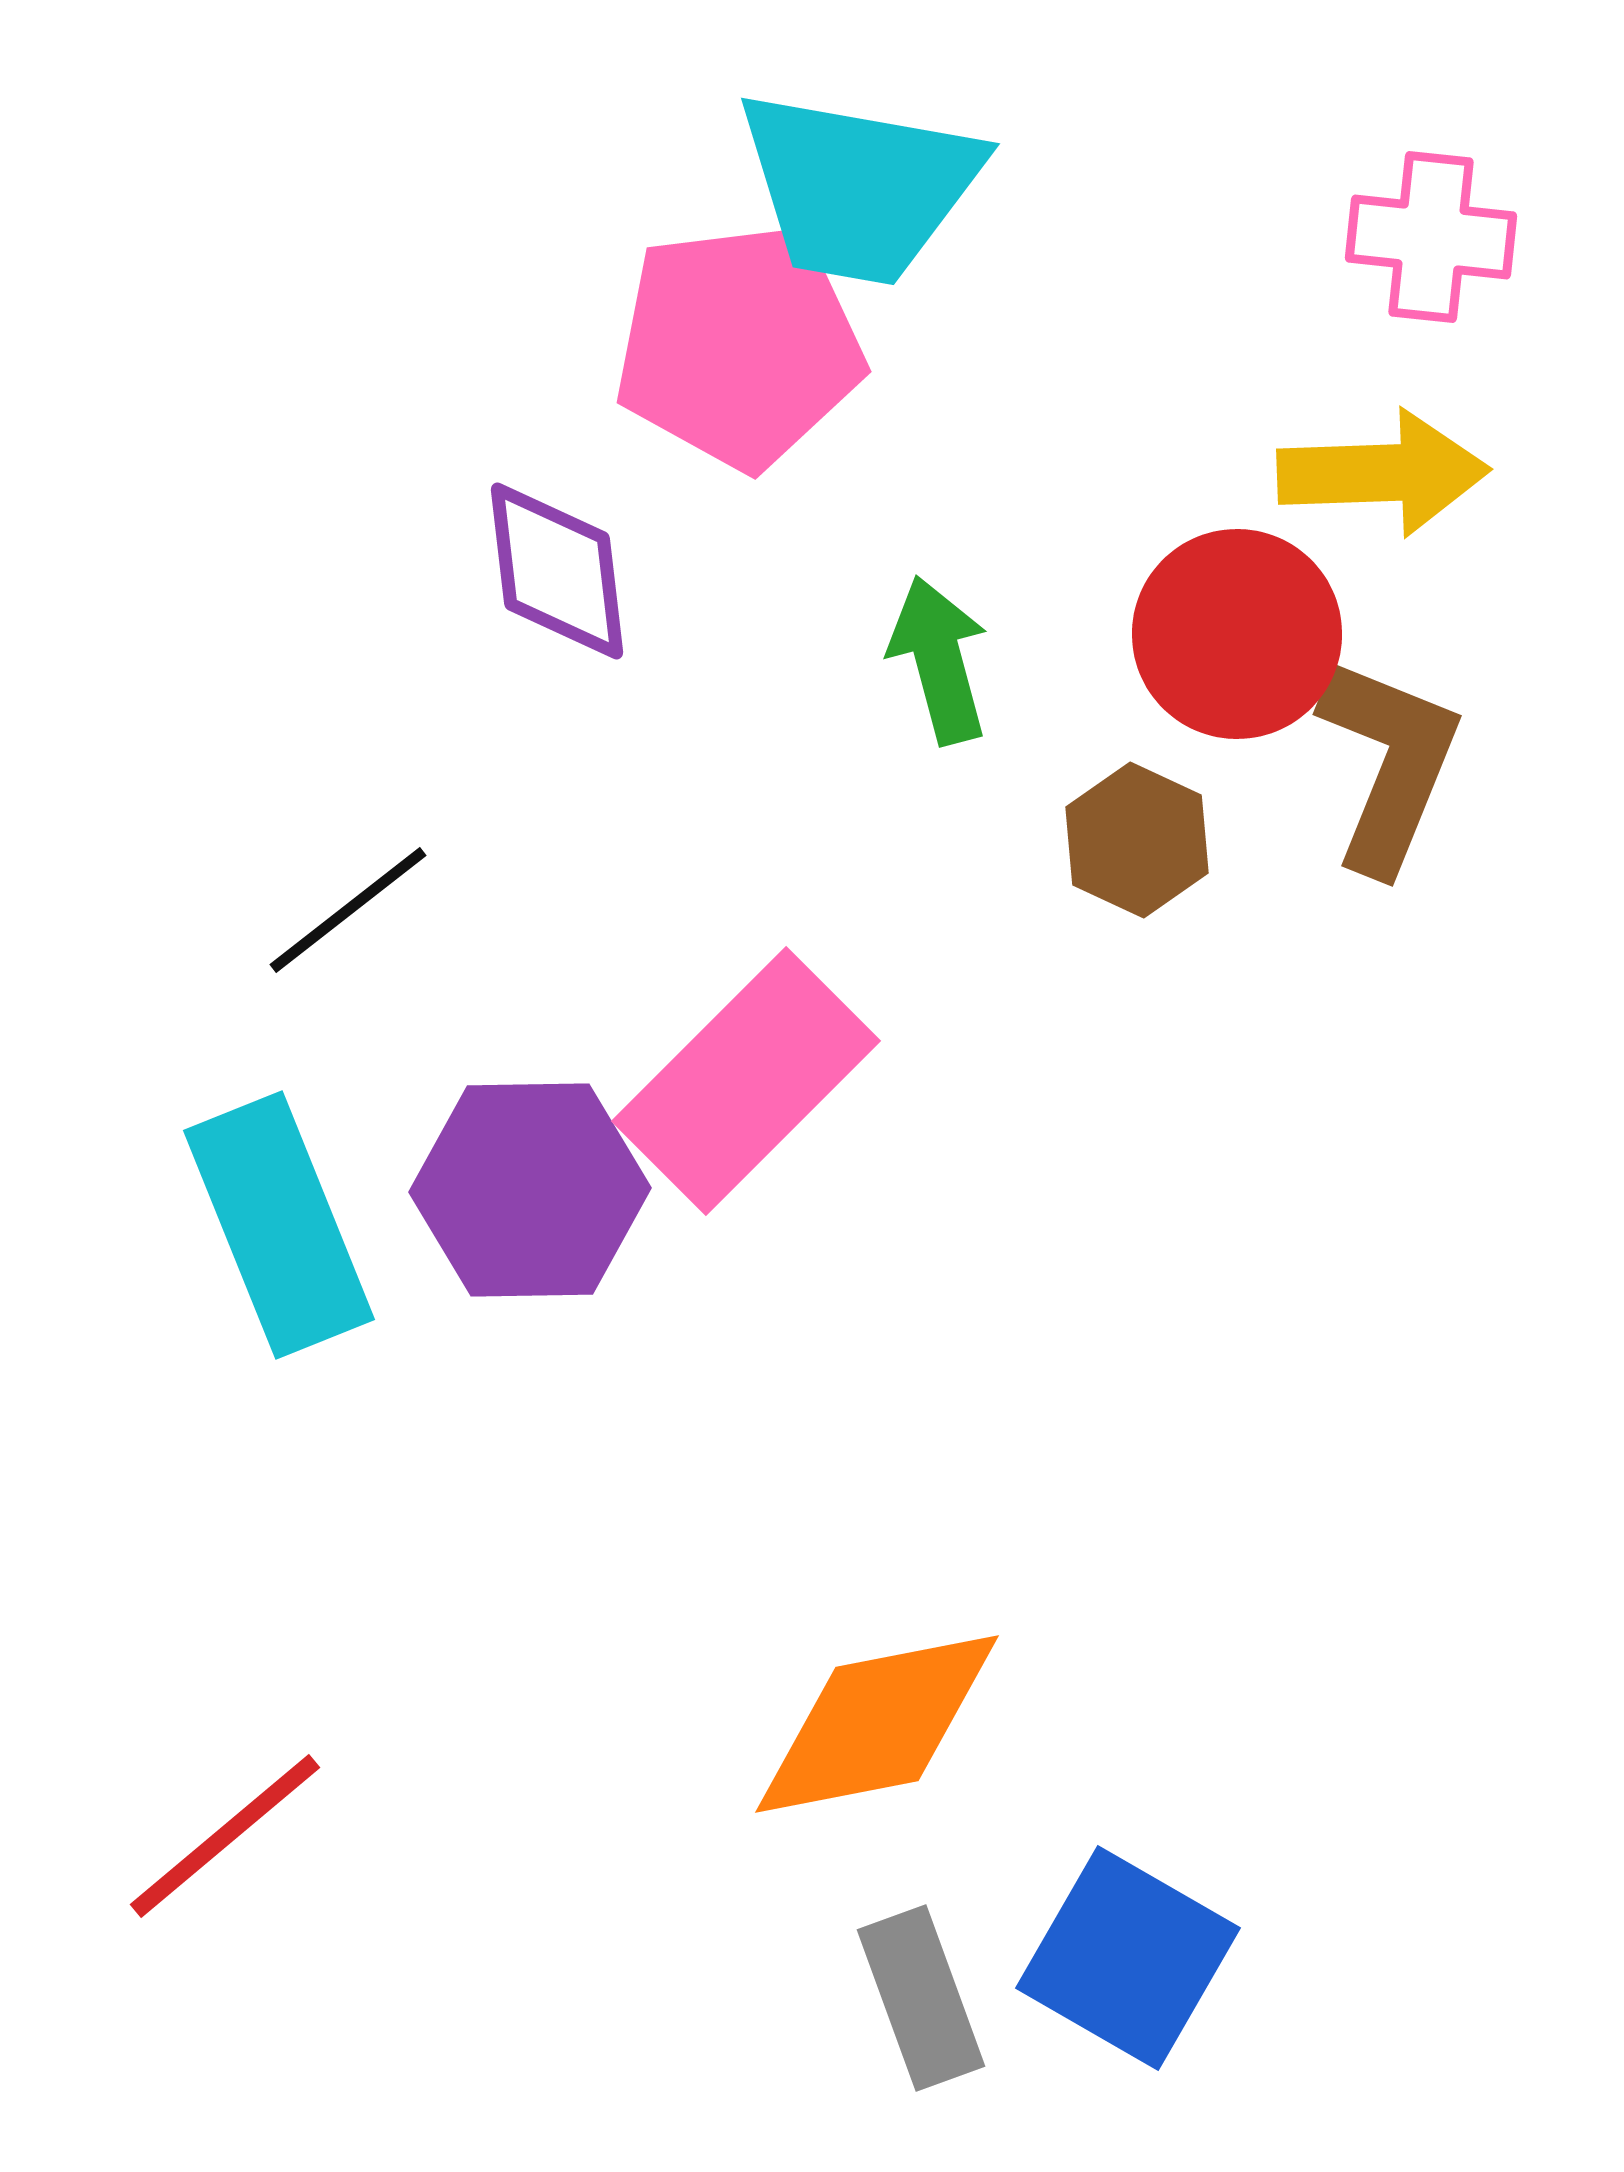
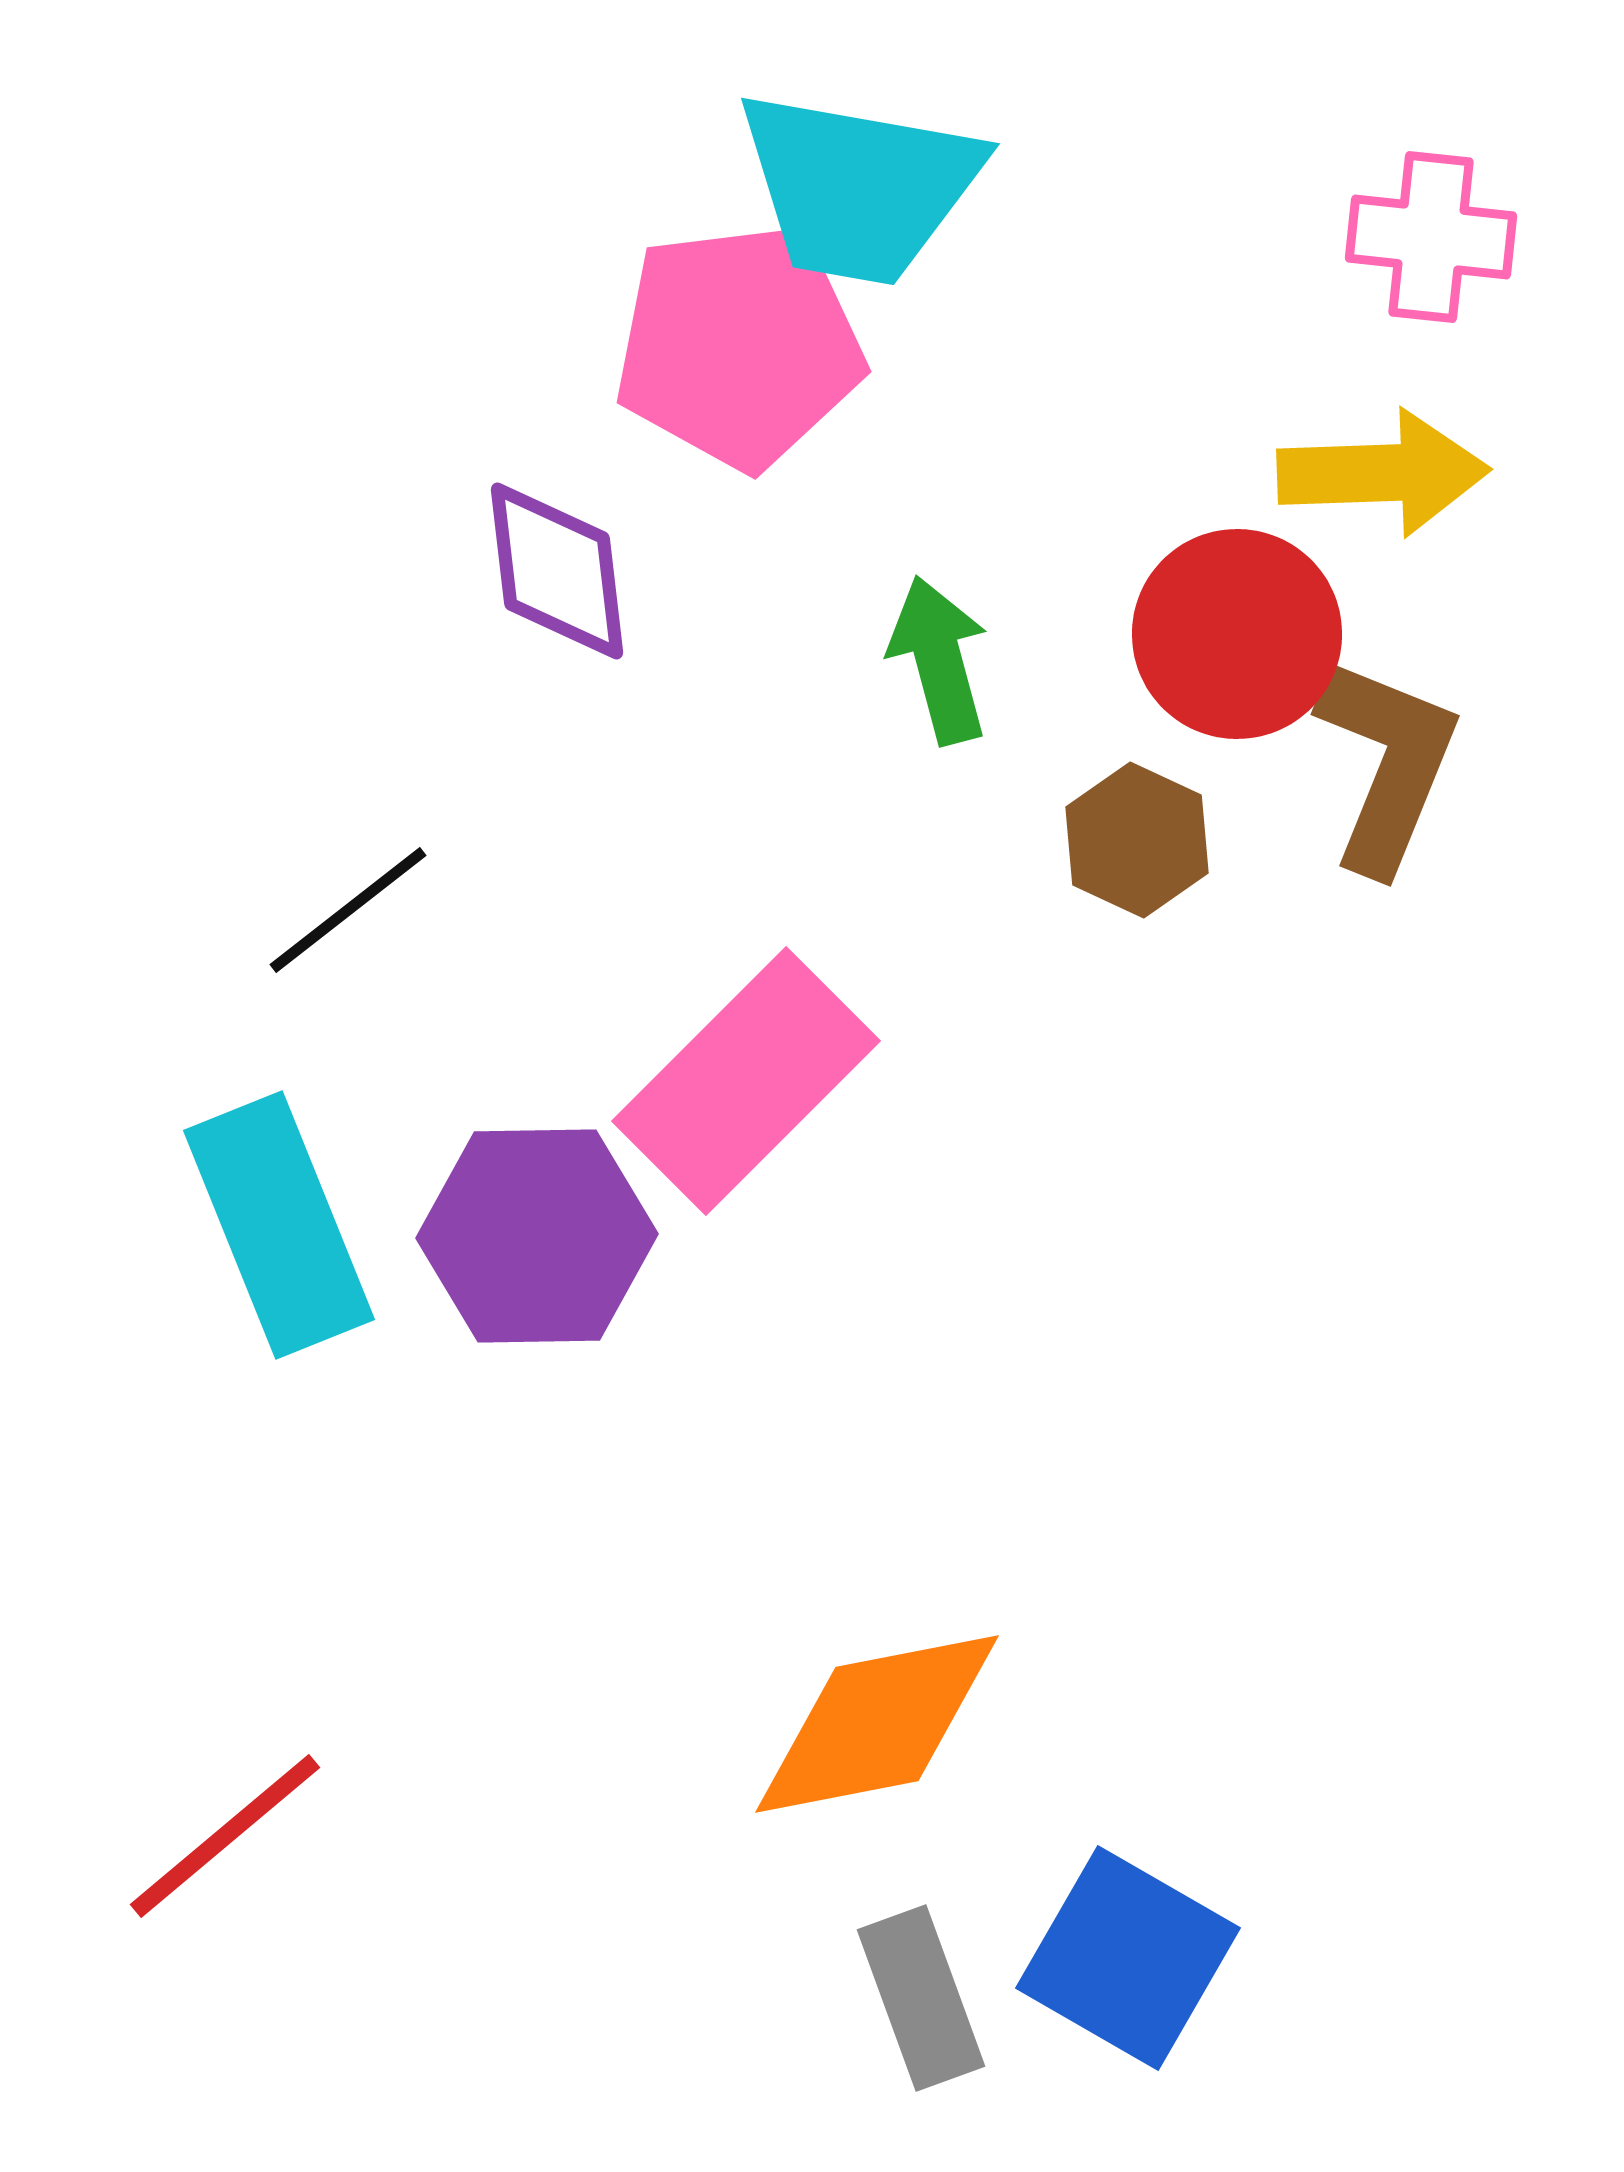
brown L-shape: moved 2 px left
purple hexagon: moved 7 px right, 46 px down
